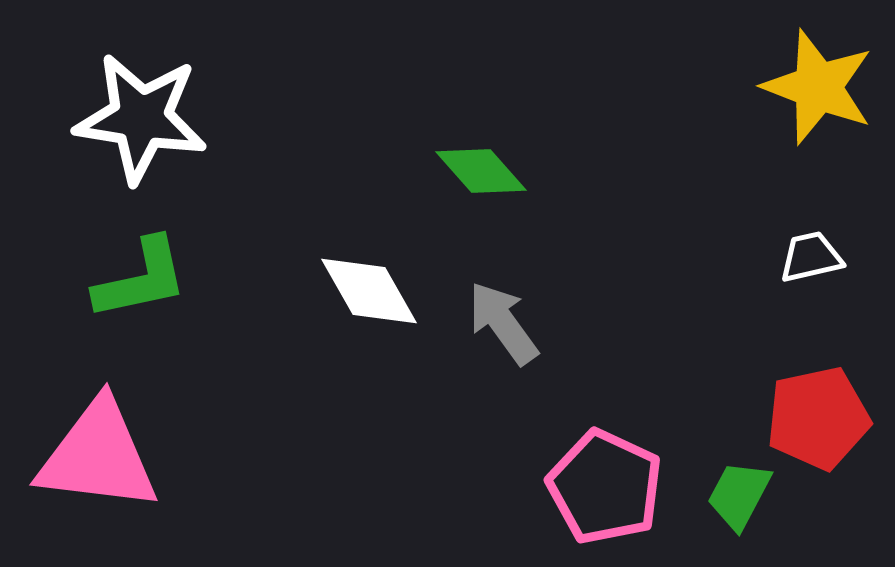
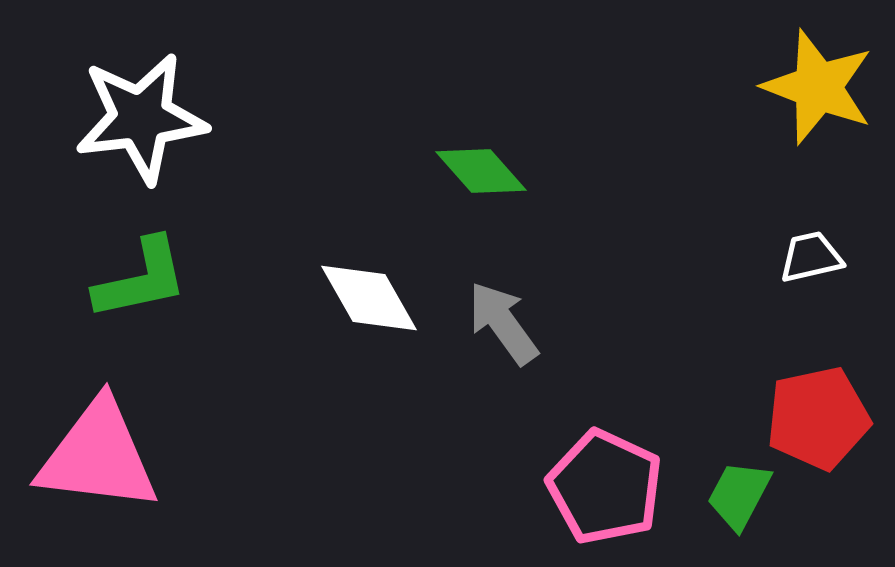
white star: rotated 16 degrees counterclockwise
white diamond: moved 7 px down
